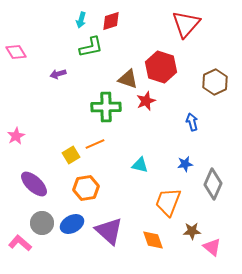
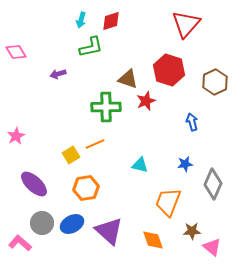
red hexagon: moved 8 px right, 3 px down
